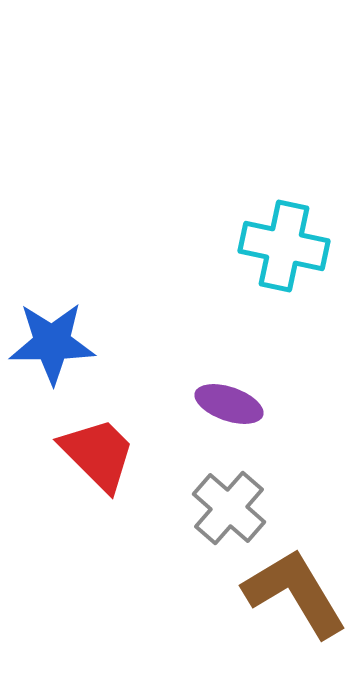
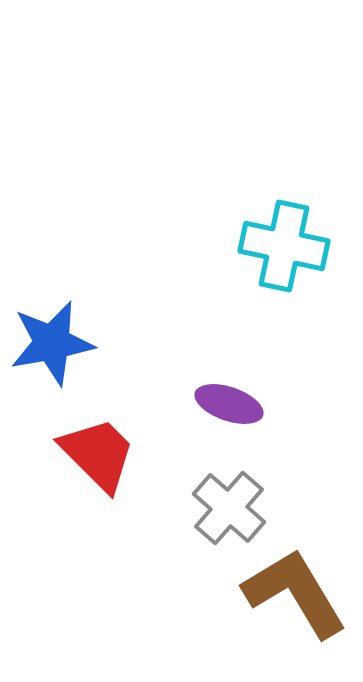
blue star: rotated 10 degrees counterclockwise
